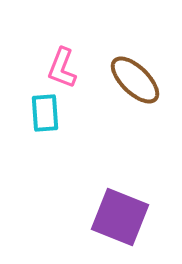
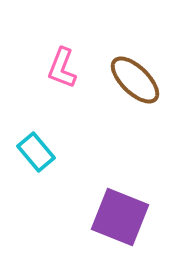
cyan rectangle: moved 9 px left, 39 px down; rotated 36 degrees counterclockwise
